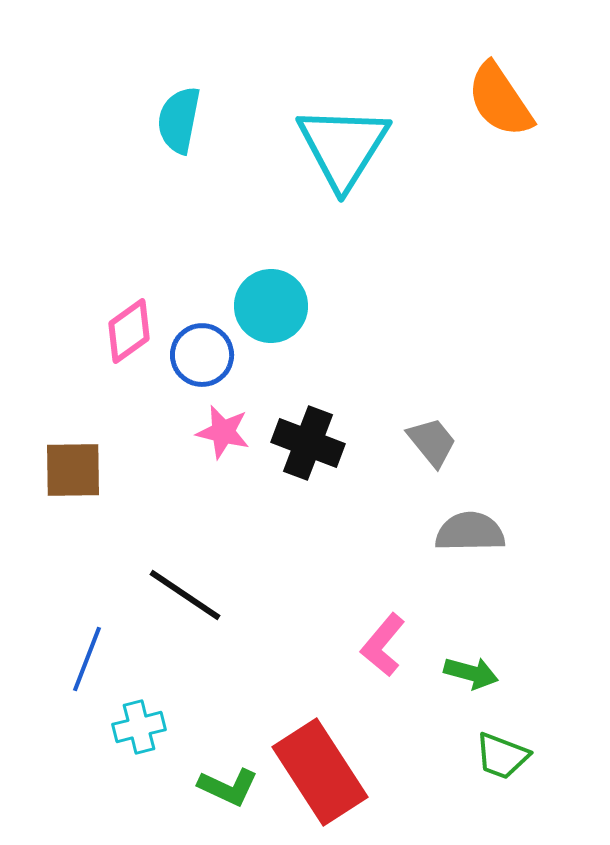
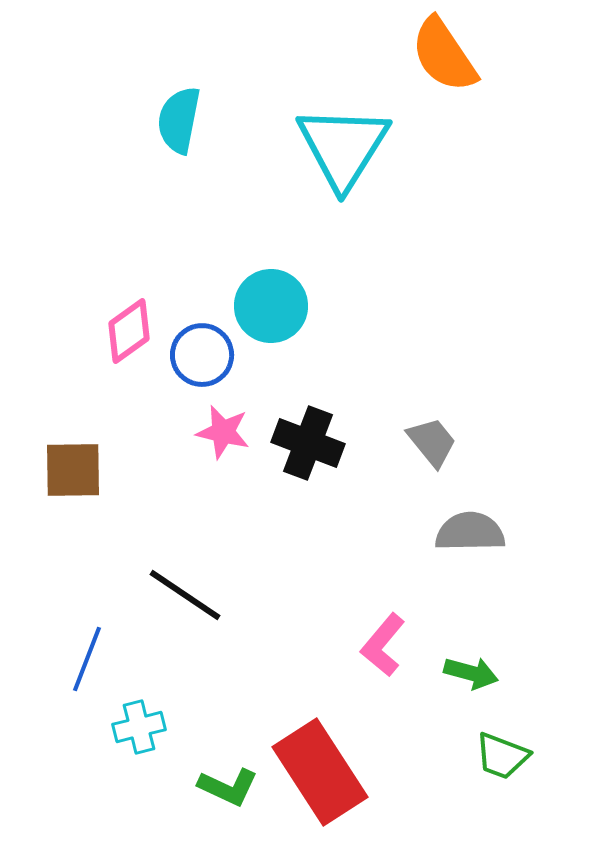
orange semicircle: moved 56 px left, 45 px up
